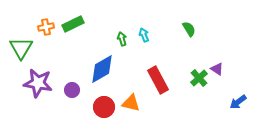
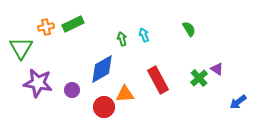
orange triangle: moved 6 px left, 9 px up; rotated 18 degrees counterclockwise
